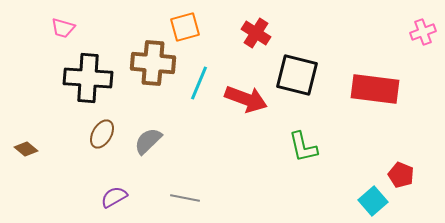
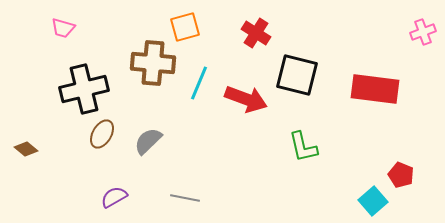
black cross: moved 4 px left, 11 px down; rotated 18 degrees counterclockwise
